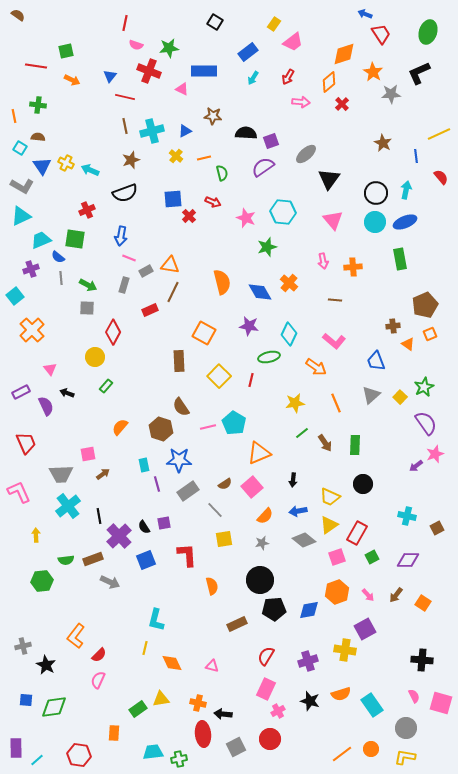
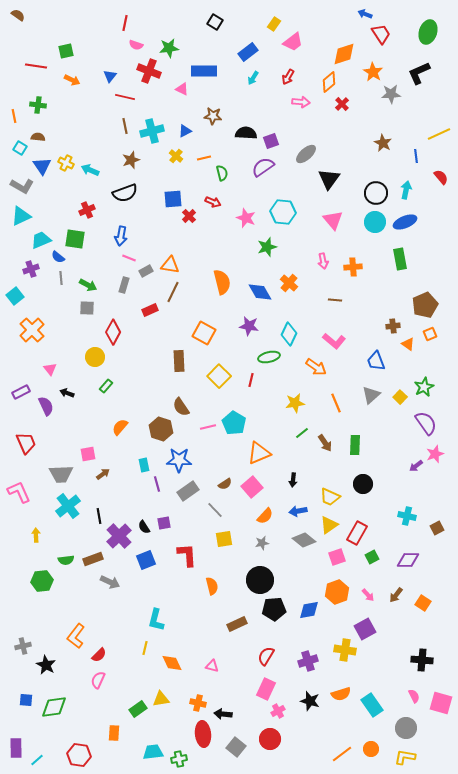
gray square at (236, 747): rotated 24 degrees counterclockwise
